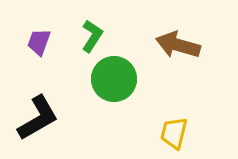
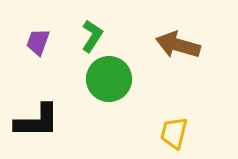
purple trapezoid: moved 1 px left
green circle: moved 5 px left
black L-shape: moved 1 px left, 3 px down; rotated 30 degrees clockwise
